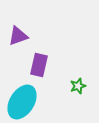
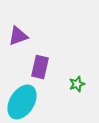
purple rectangle: moved 1 px right, 2 px down
green star: moved 1 px left, 2 px up
